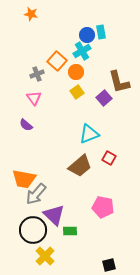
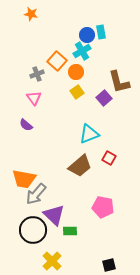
yellow cross: moved 7 px right, 5 px down
